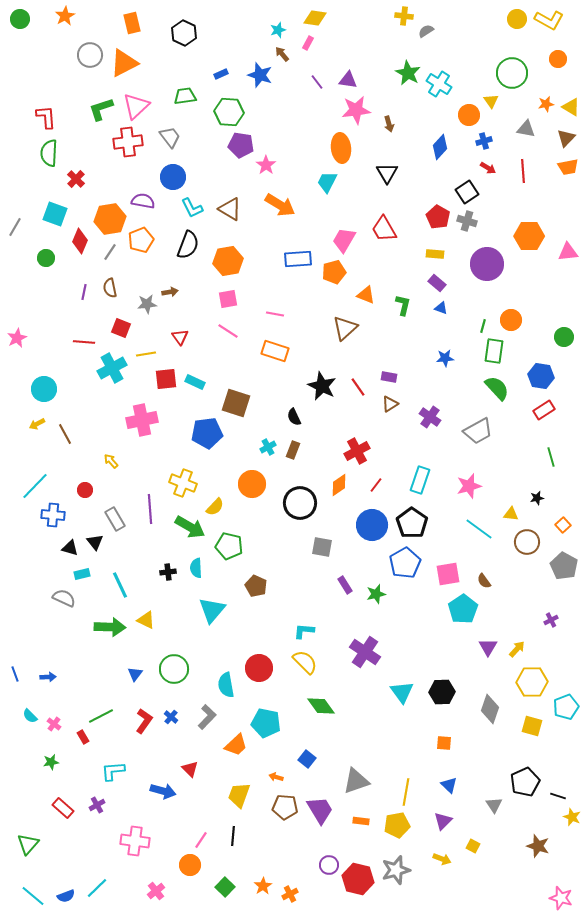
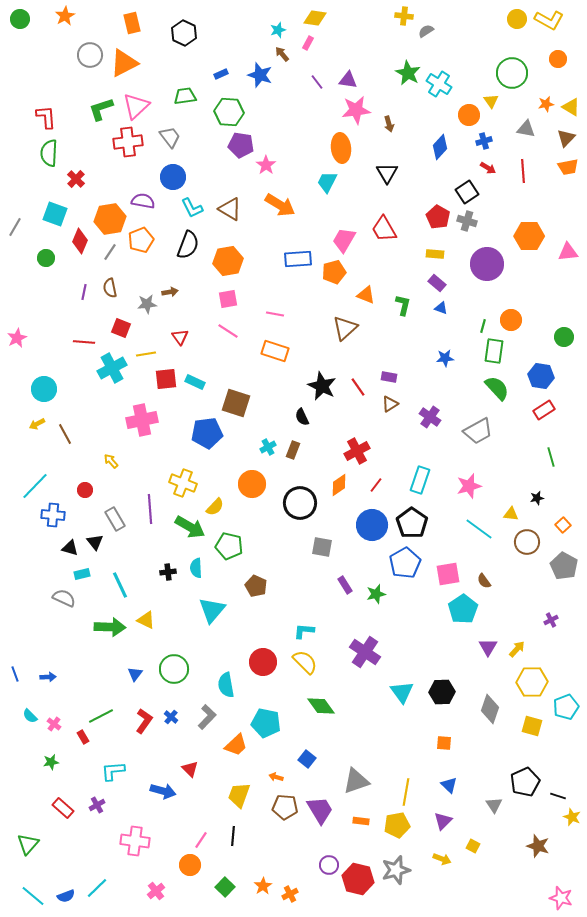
black semicircle at (294, 417): moved 8 px right
red circle at (259, 668): moved 4 px right, 6 px up
